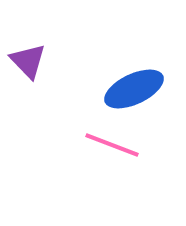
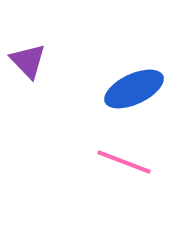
pink line: moved 12 px right, 17 px down
